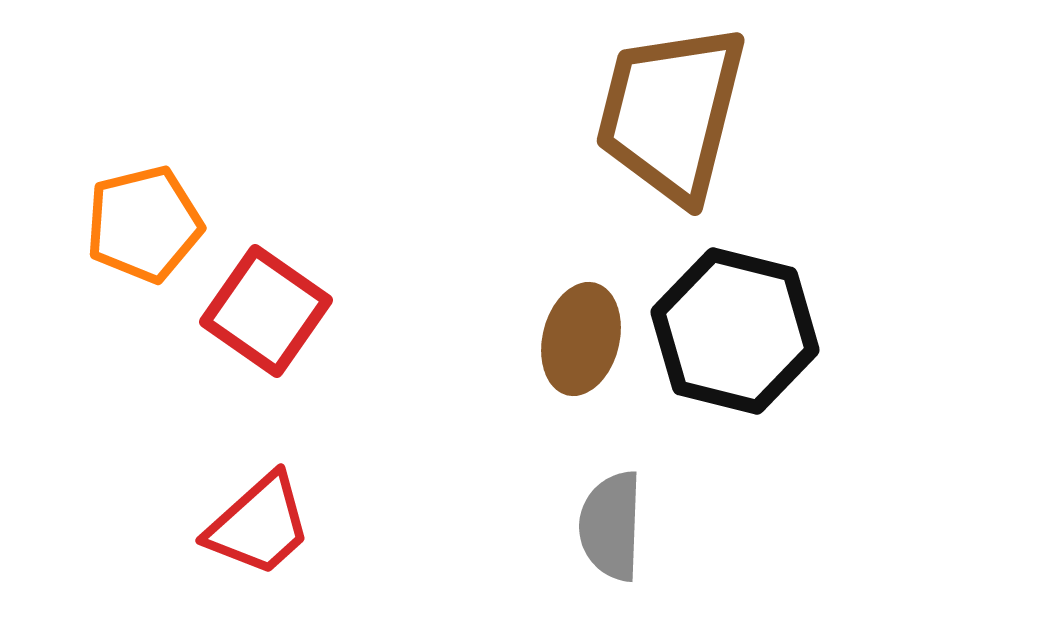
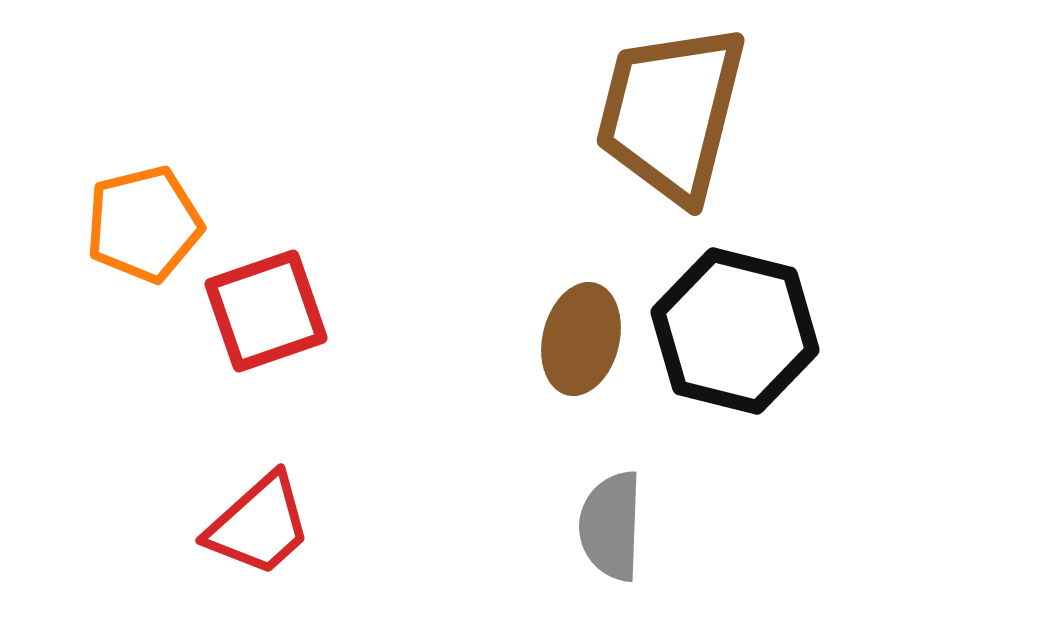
red square: rotated 36 degrees clockwise
